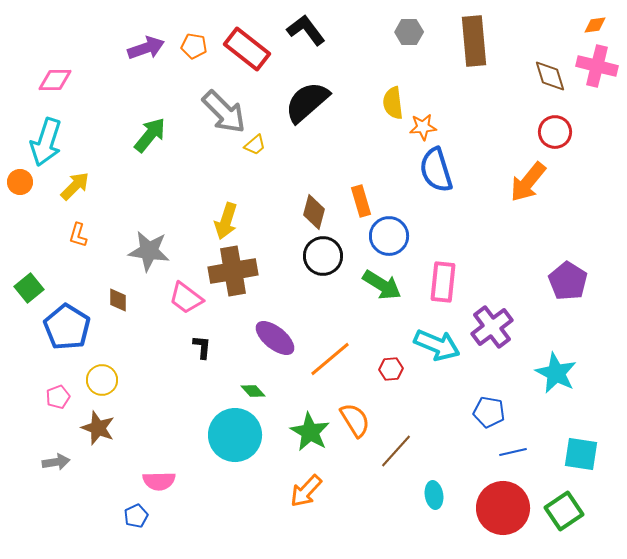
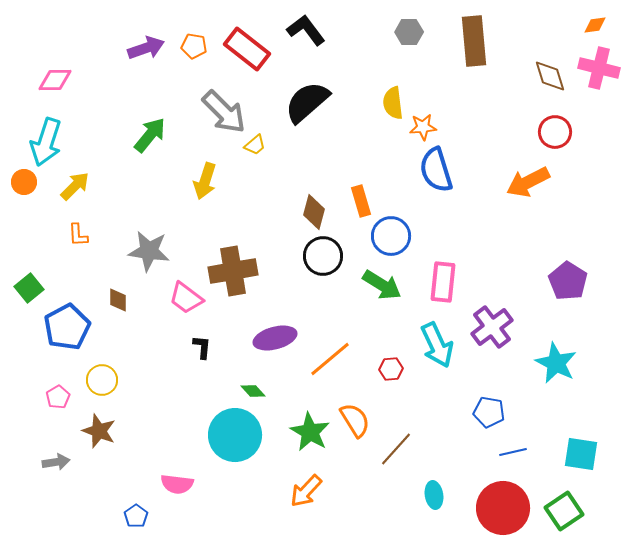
pink cross at (597, 66): moved 2 px right, 2 px down
orange circle at (20, 182): moved 4 px right
orange arrow at (528, 182): rotated 24 degrees clockwise
yellow arrow at (226, 221): moved 21 px left, 40 px up
orange L-shape at (78, 235): rotated 20 degrees counterclockwise
blue circle at (389, 236): moved 2 px right
blue pentagon at (67, 327): rotated 12 degrees clockwise
purple ellipse at (275, 338): rotated 54 degrees counterclockwise
cyan arrow at (437, 345): rotated 42 degrees clockwise
cyan star at (556, 373): moved 10 px up
pink pentagon at (58, 397): rotated 10 degrees counterclockwise
brown star at (98, 428): moved 1 px right, 3 px down
brown line at (396, 451): moved 2 px up
pink semicircle at (159, 481): moved 18 px right, 3 px down; rotated 8 degrees clockwise
blue pentagon at (136, 516): rotated 10 degrees counterclockwise
